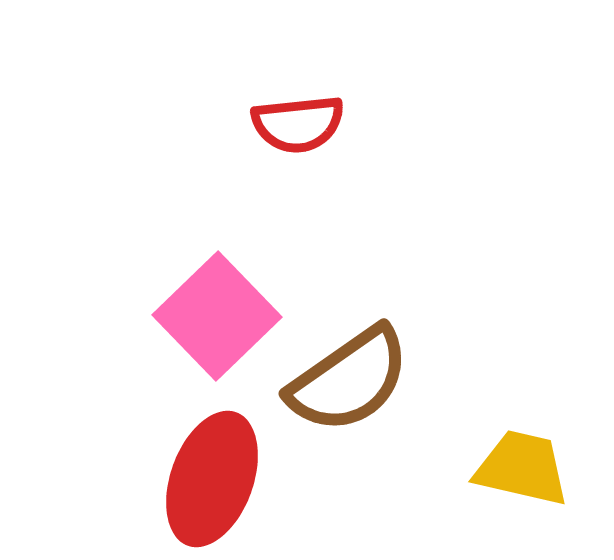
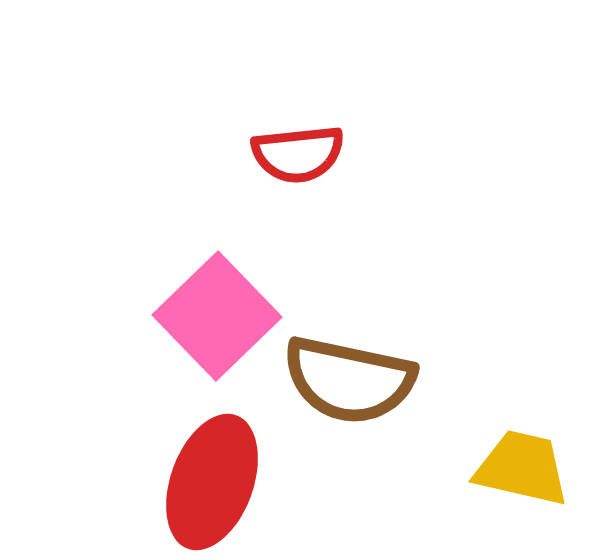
red semicircle: moved 30 px down
brown semicircle: rotated 47 degrees clockwise
red ellipse: moved 3 px down
